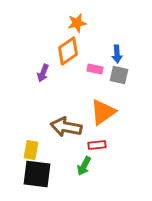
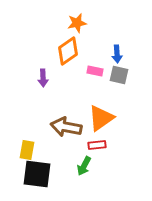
pink rectangle: moved 2 px down
purple arrow: moved 5 px down; rotated 24 degrees counterclockwise
orange triangle: moved 2 px left, 6 px down
yellow rectangle: moved 4 px left
